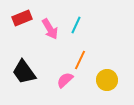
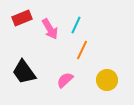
orange line: moved 2 px right, 10 px up
